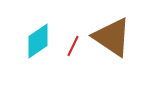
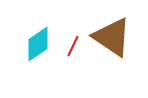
cyan diamond: moved 3 px down
